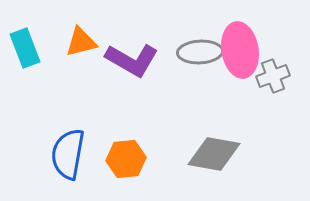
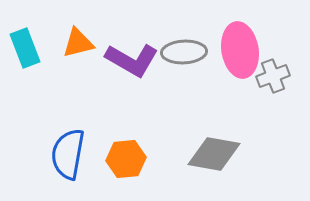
orange triangle: moved 3 px left, 1 px down
gray ellipse: moved 16 px left
